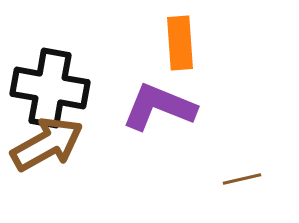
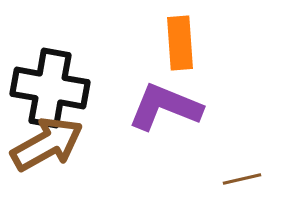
purple L-shape: moved 6 px right
